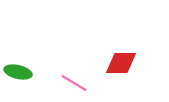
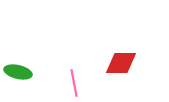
pink line: rotated 48 degrees clockwise
